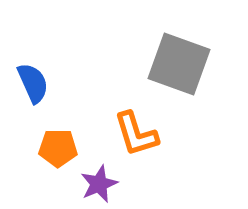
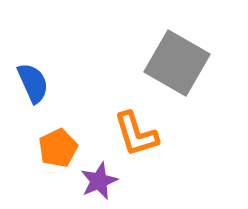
gray square: moved 2 px left, 1 px up; rotated 10 degrees clockwise
orange pentagon: rotated 27 degrees counterclockwise
purple star: moved 3 px up
